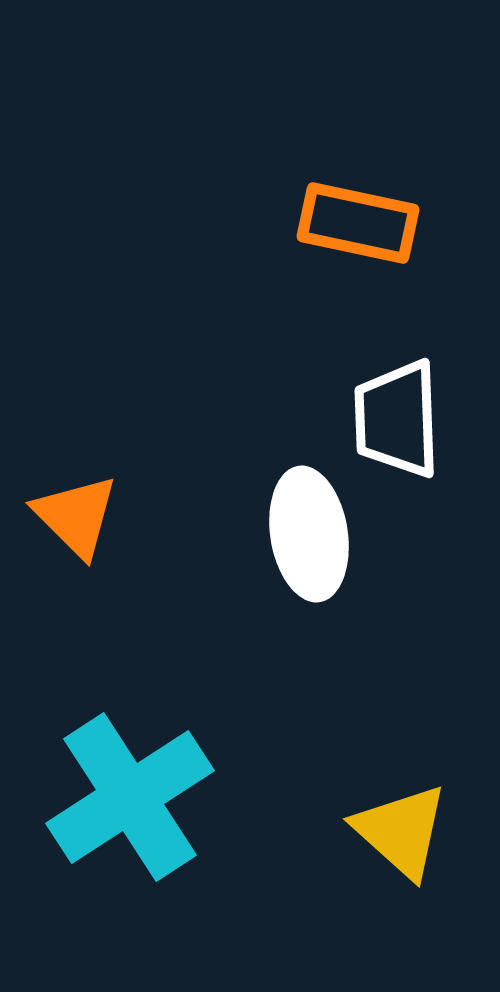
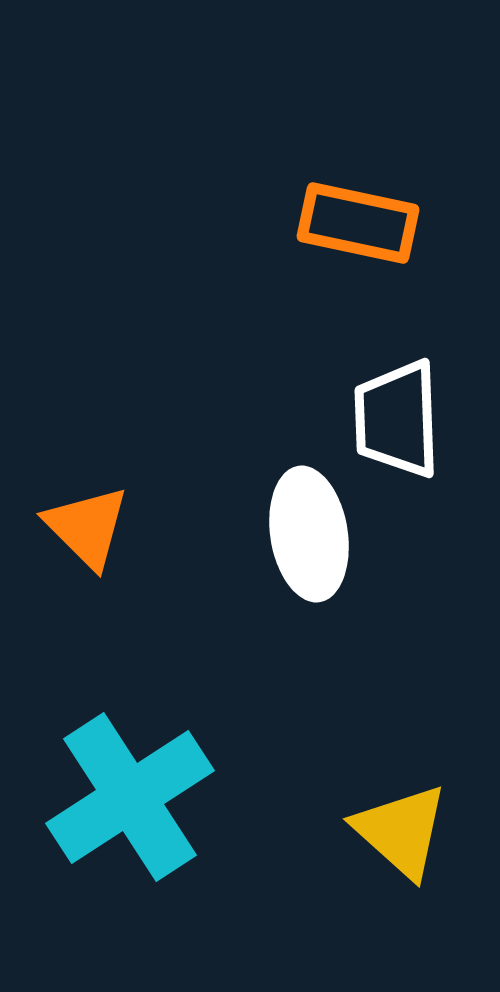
orange triangle: moved 11 px right, 11 px down
